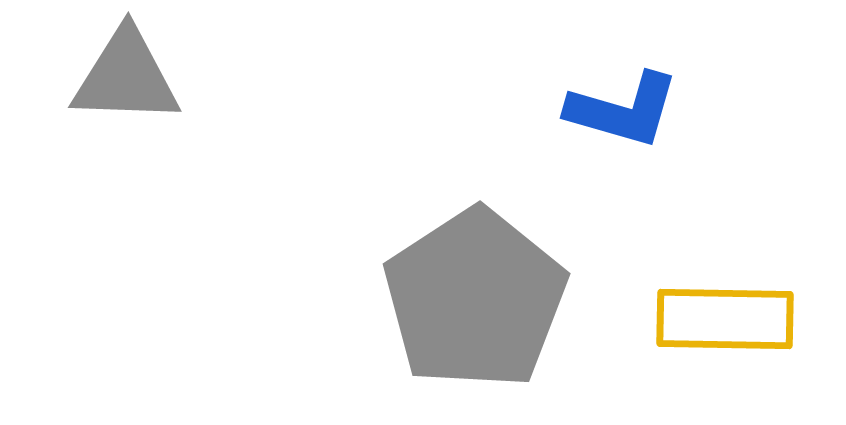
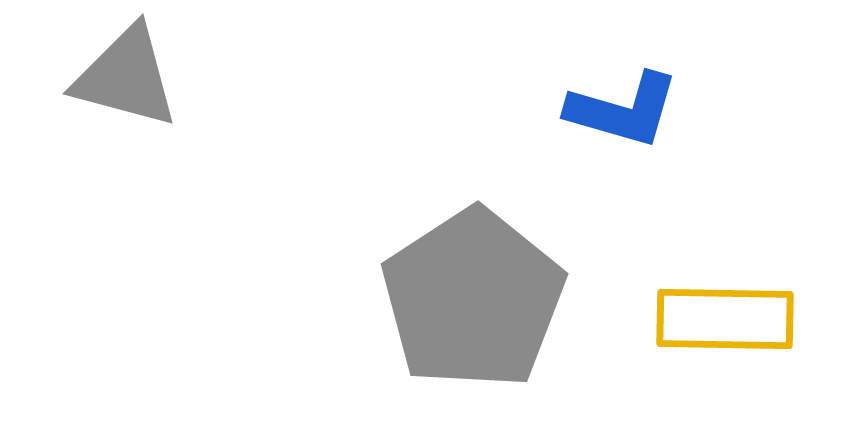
gray triangle: rotated 13 degrees clockwise
gray pentagon: moved 2 px left
